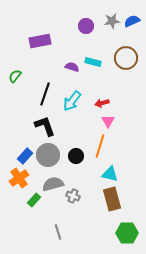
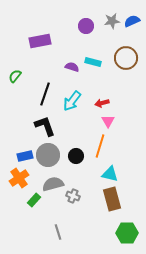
blue rectangle: rotated 35 degrees clockwise
